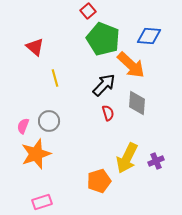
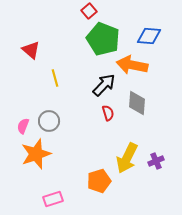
red square: moved 1 px right
red triangle: moved 4 px left, 3 px down
orange arrow: moved 1 px right; rotated 148 degrees clockwise
pink rectangle: moved 11 px right, 3 px up
